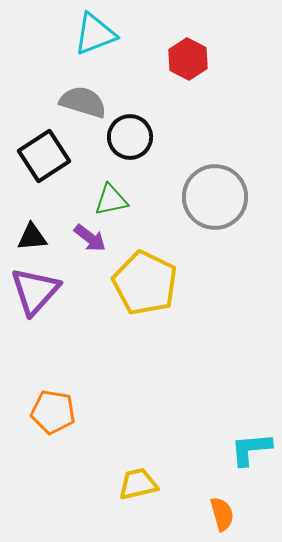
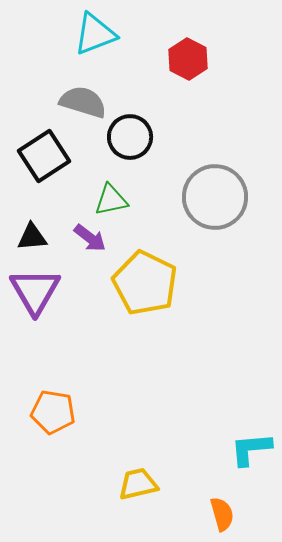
purple triangle: rotated 12 degrees counterclockwise
